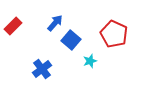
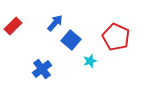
red pentagon: moved 2 px right, 3 px down
